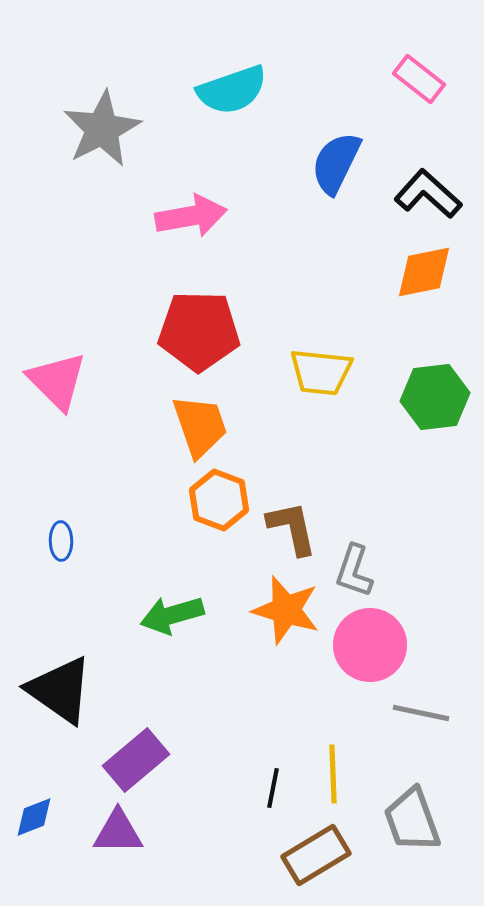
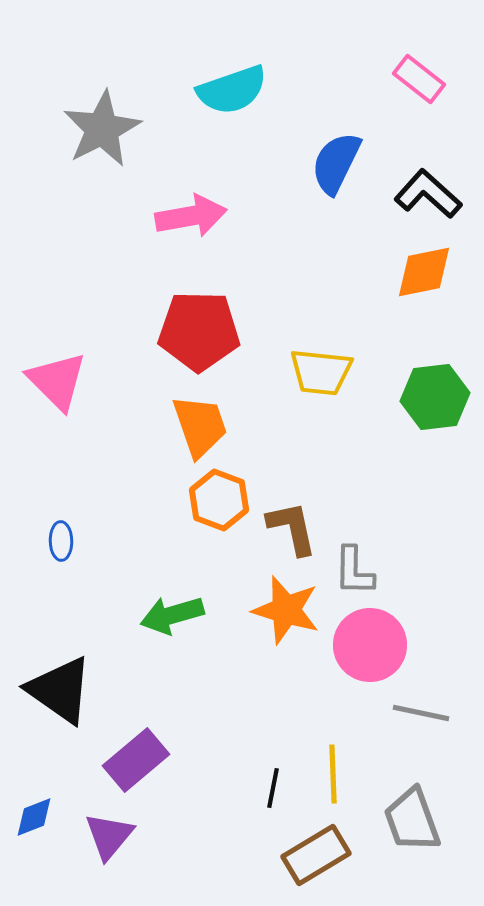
gray L-shape: rotated 18 degrees counterclockwise
purple triangle: moved 9 px left, 4 px down; rotated 50 degrees counterclockwise
